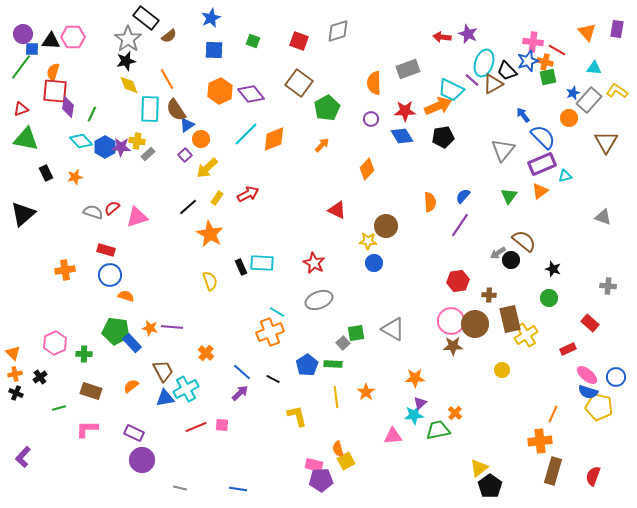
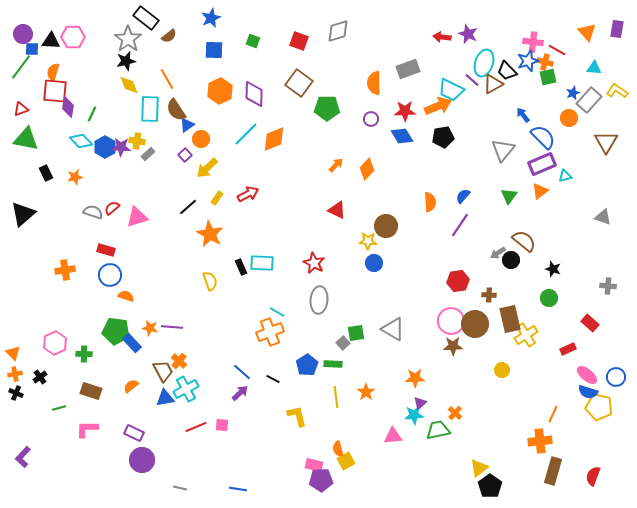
purple diamond at (251, 94): moved 3 px right; rotated 40 degrees clockwise
green pentagon at (327, 108): rotated 30 degrees clockwise
orange arrow at (322, 145): moved 14 px right, 20 px down
gray ellipse at (319, 300): rotated 64 degrees counterclockwise
orange cross at (206, 353): moved 27 px left, 8 px down
